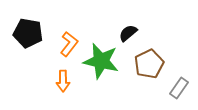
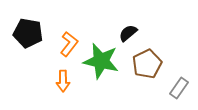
brown pentagon: moved 2 px left
